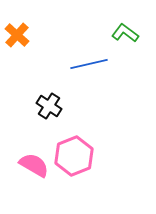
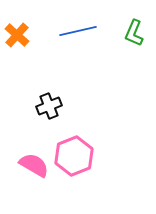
green L-shape: moved 9 px right; rotated 104 degrees counterclockwise
blue line: moved 11 px left, 33 px up
black cross: rotated 35 degrees clockwise
